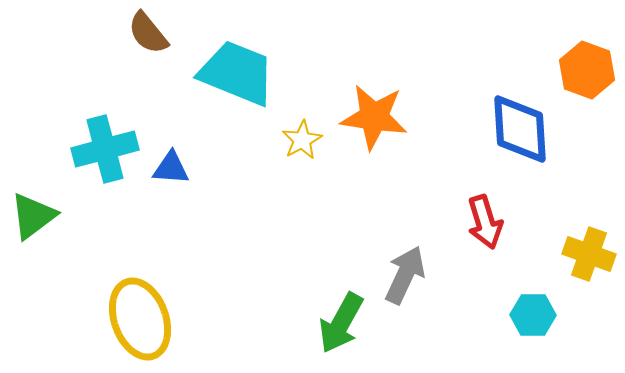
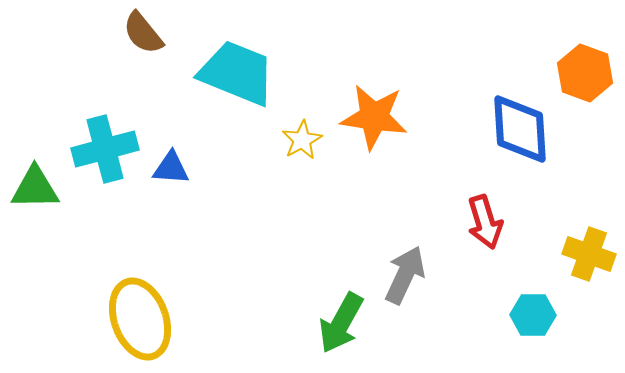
brown semicircle: moved 5 px left
orange hexagon: moved 2 px left, 3 px down
green triangle: moved 2 px right, 28 px up; rotated 36 degrees clockwise
